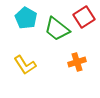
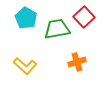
red square: rotated 10 degrees counterclockwise
green trapezoid: rotated 132 degrees clockwise
yellow L-shape: moved 1 px down; rotated 15 degrees counterclockwise
